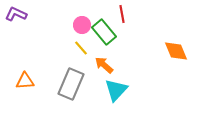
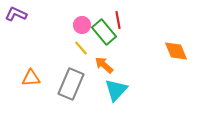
red line: moved 4 px left, 6 px down
orange triangle: moved 6 px right, 3 px up
